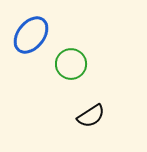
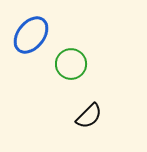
black semicircle: moved 2 px left; rotated 12 degrees counterclockwise
